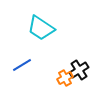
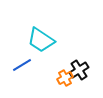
cyan trapezoid: moved 12 px down
